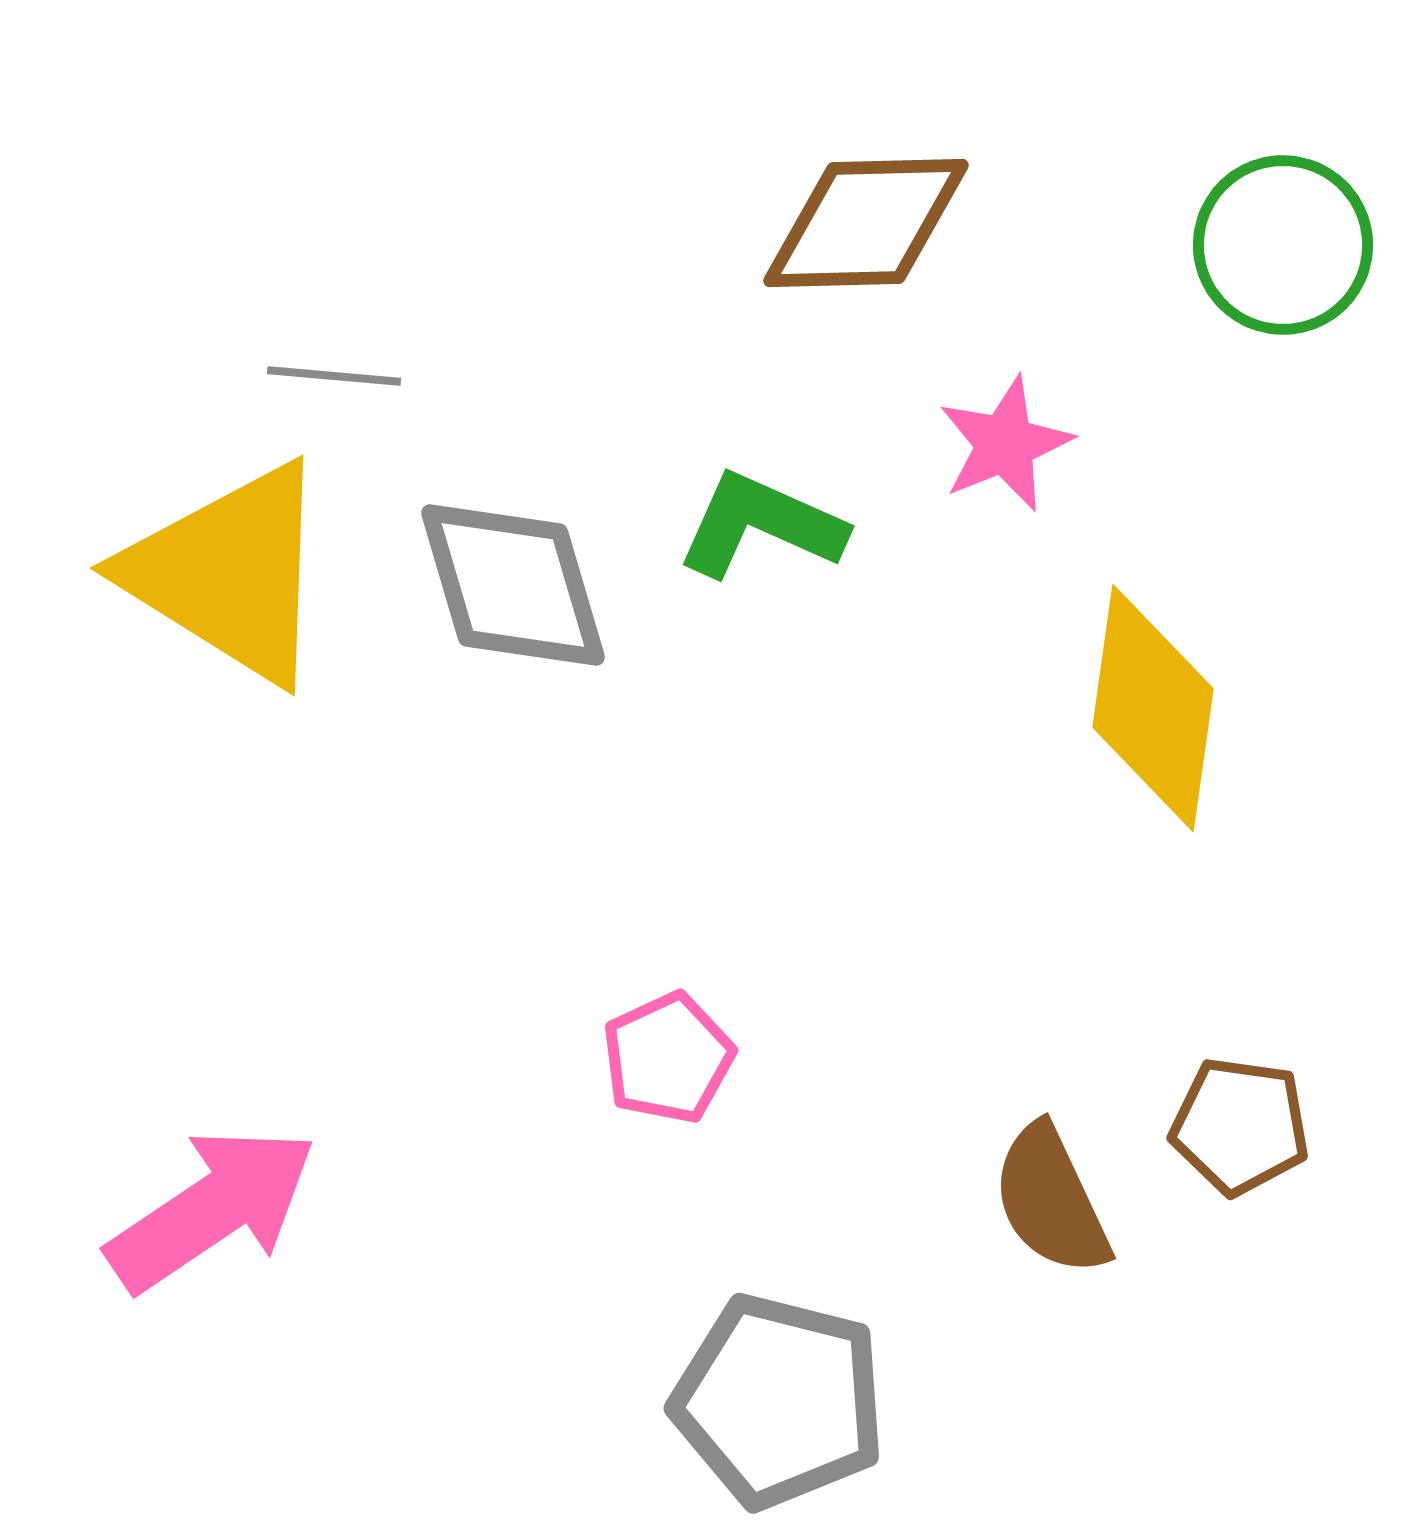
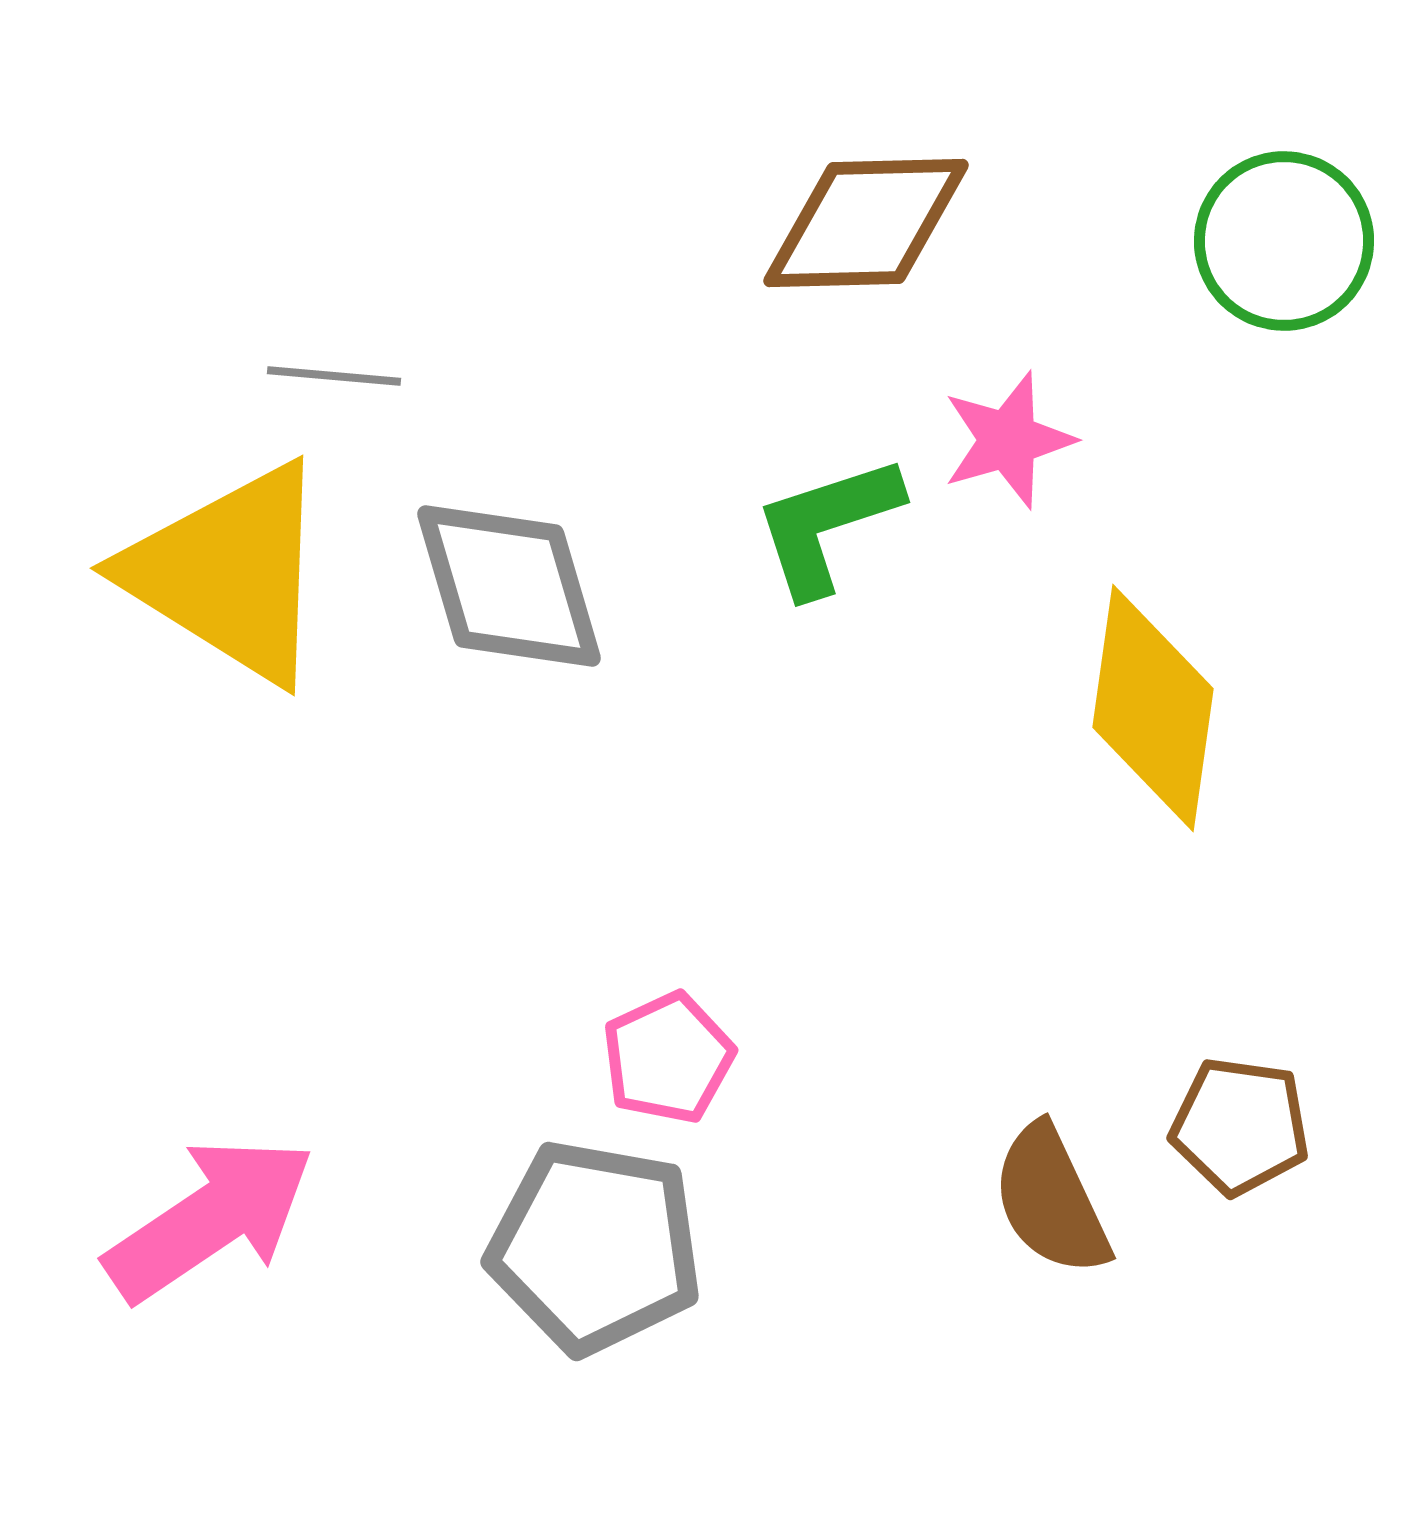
green circle: moved 1 px right, 4 px up
pink star: moved 3 px right, 4 px up; rotated 6 degrees clockwise
green L-shape: moved 66 px right; rotated 42 degrees counterclockwise
gray diamond: moved 4 px left, 1 px down
pink arrow: moved 2 px left, 10 px down
gray pentagon: moved 184 px left, 154 px up; rotated 4 degrees counterclockwise
